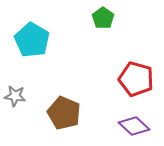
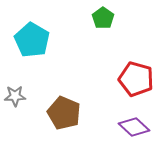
gray star: rotated 10 degrees counterclockwise
purple diamond: moved 1 px down
